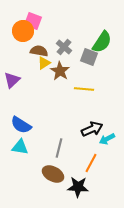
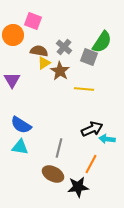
orange circle: moved 10 px left, 4 px down
purple triangle: rotated 18 degrees counterclockwise
cyan arrow: rotated 35 degrees clockwise
orange line: moved 1 px down
black star: rotated 10 degrees counterclockwise
